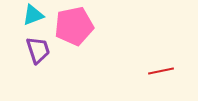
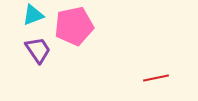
purple trapezoid: rotated 16 degrees counterclockwise
red line: moved 5 px left, 7 px down
